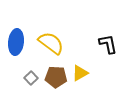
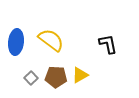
yellow semicircle: moved 3 px up
yellow triangle: moved 2 px down
